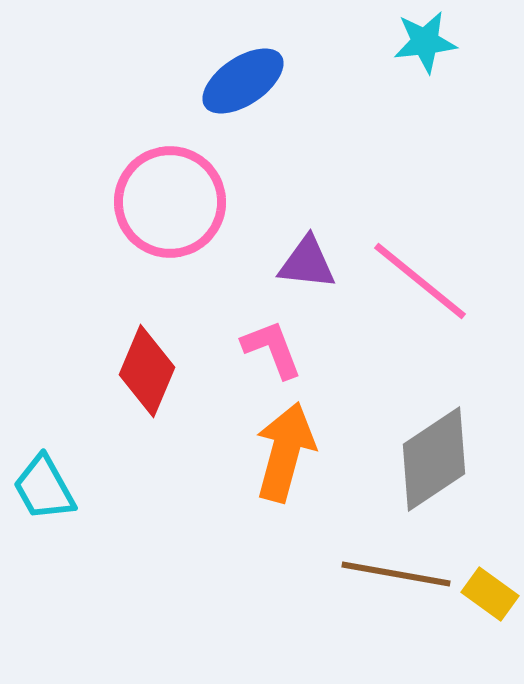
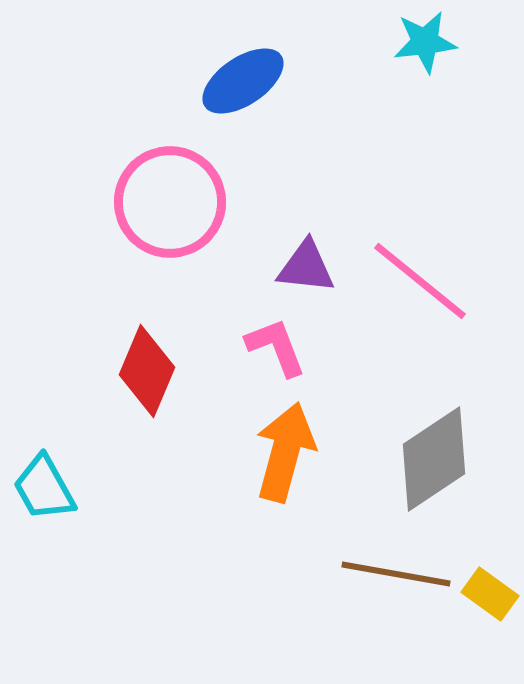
purple triangle: moved 1 px left, 4 px down
pink L-shape: moved 4 px right, 2 px up
